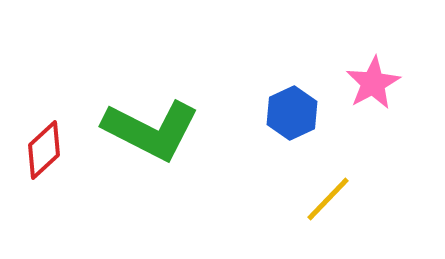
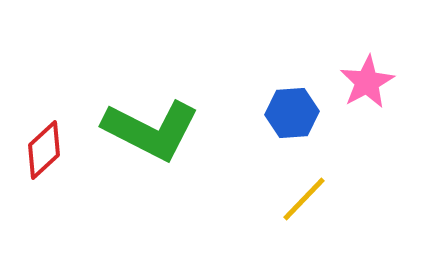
pink star: moved 6 px left, 1 px up
blue hexagon: rotated 21 degrees clockwise
yellow line: moved 24 px left
